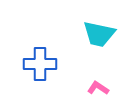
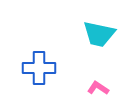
blue cross: moved 1 px left, 4 px down
